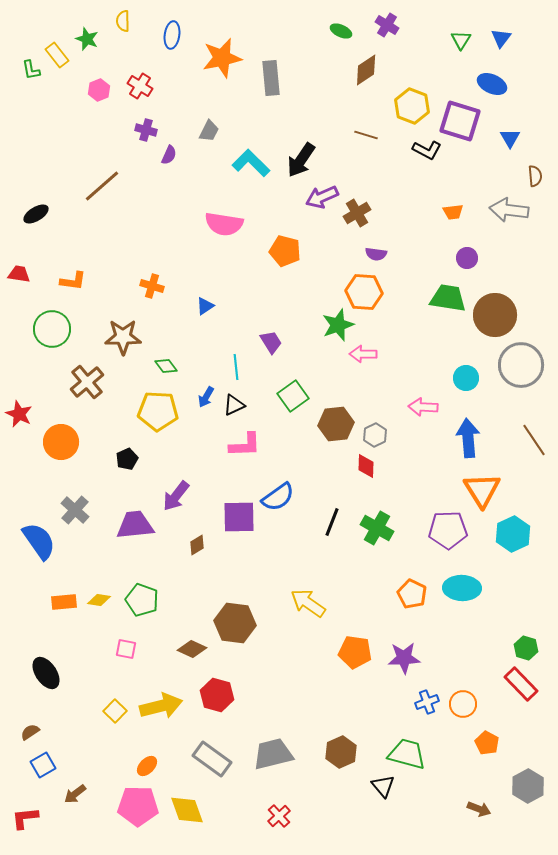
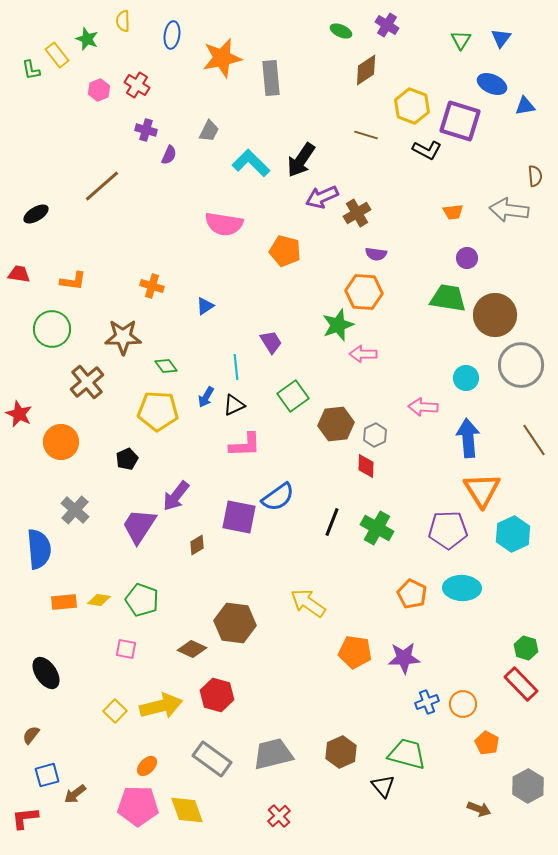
red cross at (140, 86): moved 3 px left, 1 px up
blue triangle at (510, 138): moved 15 px right, 32 px up; rotated 50 degrees clockwise
purple square at (239, 517): rotated 12 degrees clockwise
purple trapezoid at (135, 525): moved 4 px right, 1 px down; rotated 51 degrees counterclockwise
blue semicircle at (39, 541): moved 8 px down; rotated 30 degrees clockwise
brown semicircle at (30, 732): moved 1 px right, 3 px down; rotated 18 degrees counterclockwise
blue square at (43, 765): moved 4 px right, 10 px down; rotated 15 degrees clockwise
